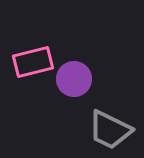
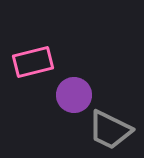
purple circle: moved 16 px down
